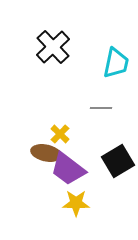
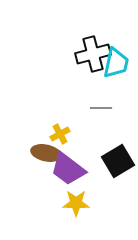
black cross: moved 40 px right, 7 px down; rotated 28 degrees clockwise
yellow cross: rotated 18 degrees clockwise
